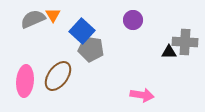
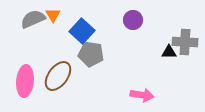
gray pentagon: moved 5 px down
